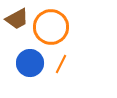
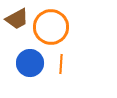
orange line: rotated 24 degrees counterclockwise
